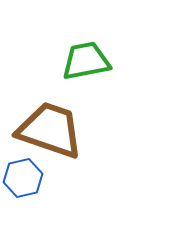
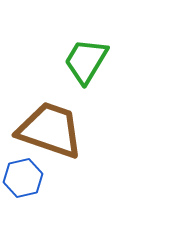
green trapezoid: rotated 48 degrees counterclockwise
